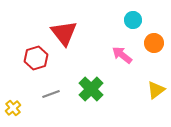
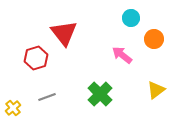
cyan circle: moved 2 px left, 2 px up
orange circle: moved 4 px up
green cross: moved 9 px right, 5 px down
gray line: moved 4 px left, 3 px down
